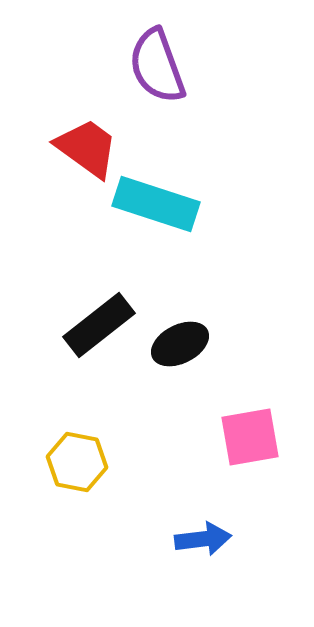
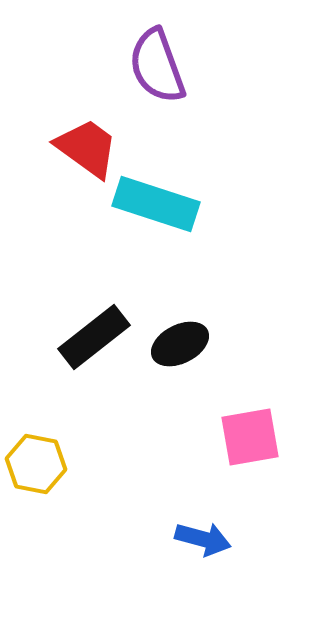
black rectangle: moved 5 px left, 12 px down
yellow hexagon: moved 41 px left, 2 px down
blue arrow: rotated 22 degrees clockwise
